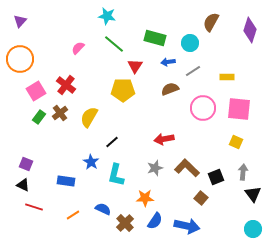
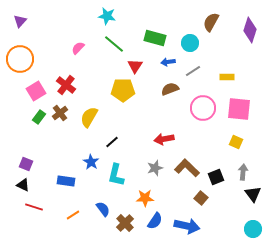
blue semicircle at (103, 209): rotated 28 degrees clockwise
